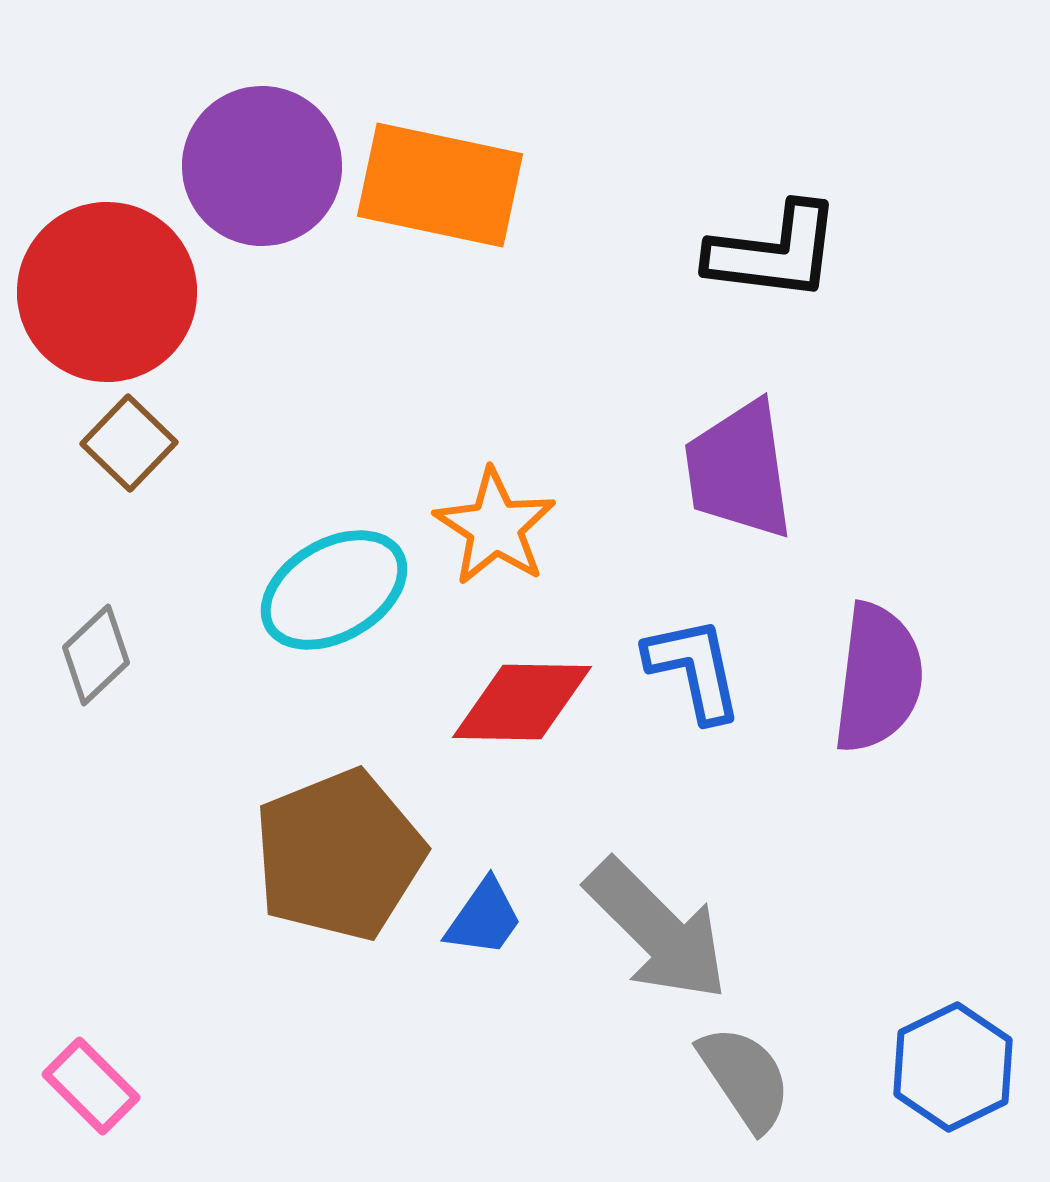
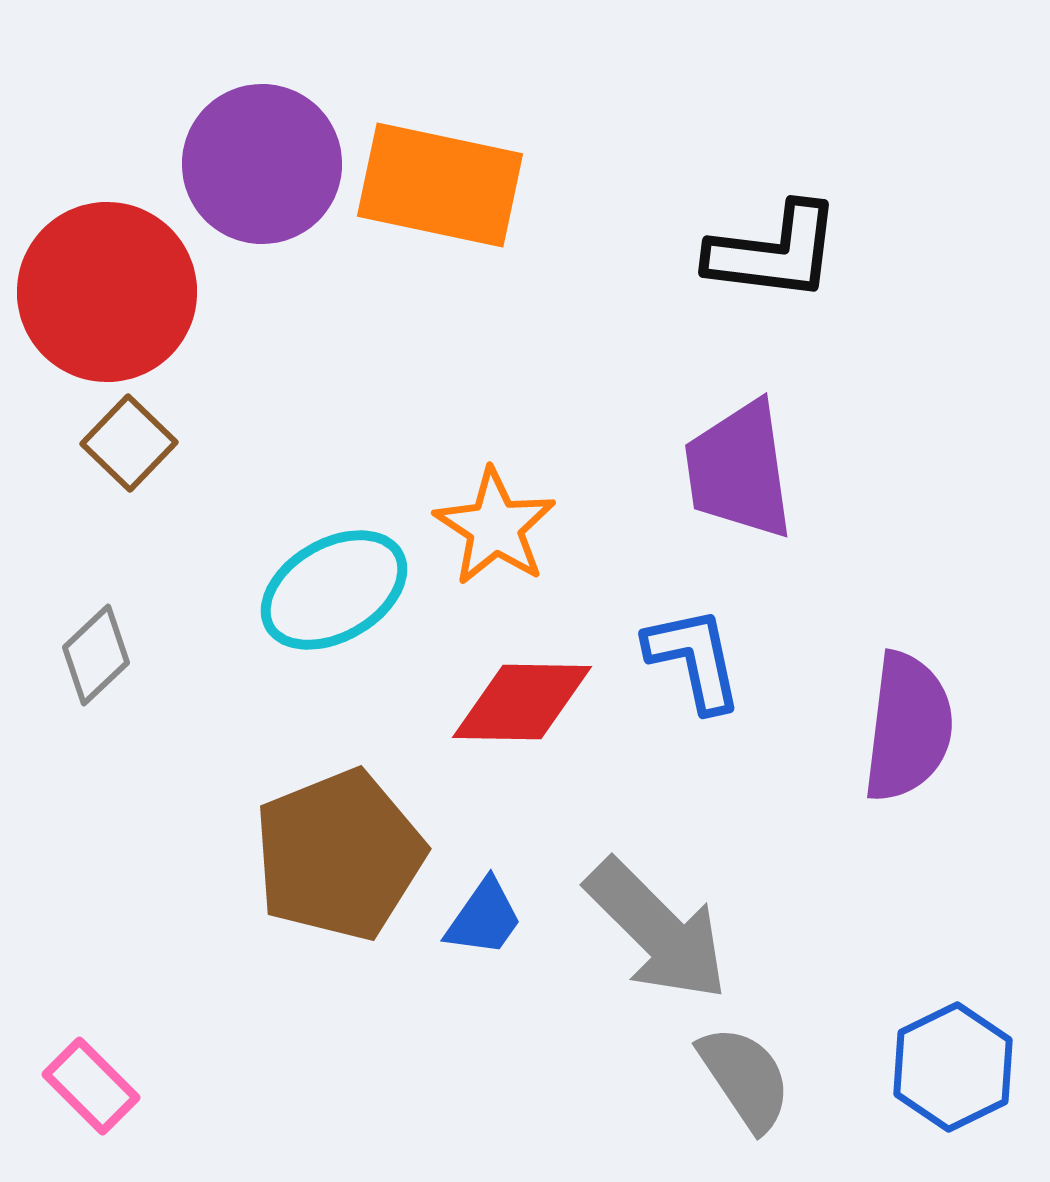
purple circle: moved 2 px up
blue L-shape: moved 10 px up
purple semicircle: moved 30 px right, 49 px down
